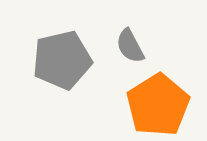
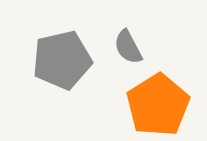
gray semicircle: moved 2 px left, 1 px down
